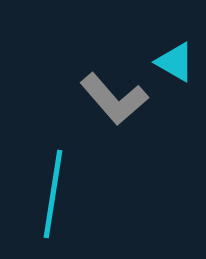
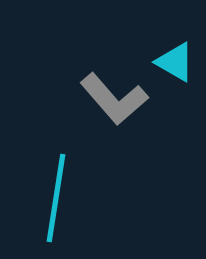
cyan line: moved 3 px right, 4 px down
